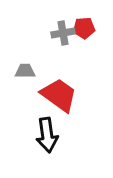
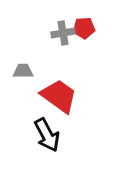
gray trapezoid: moved 2 px left
red trapezoid: moved 1 px down
black arrow: rotated 20 degrees counterclockwise
